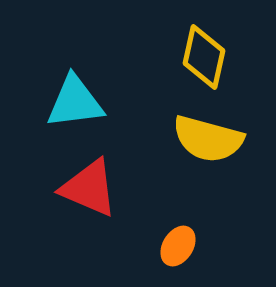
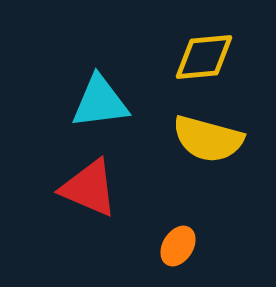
yellow diamond: rotated 72 degrees clockwise
cyan triangle: moved 25 px right
